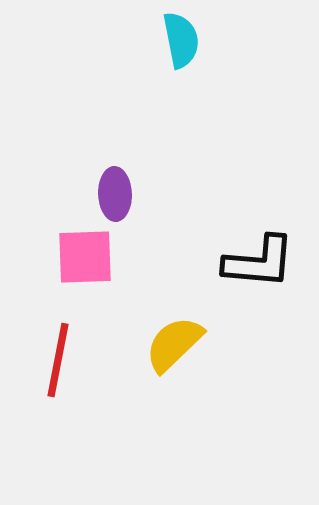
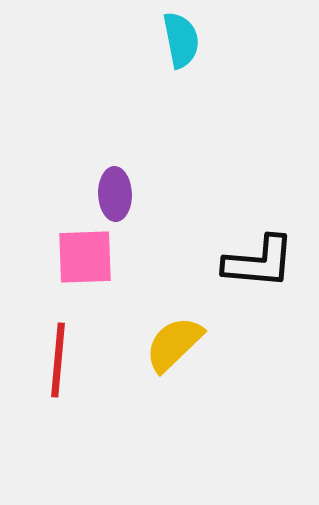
red line: rotated 6 degrees counterclockwise
